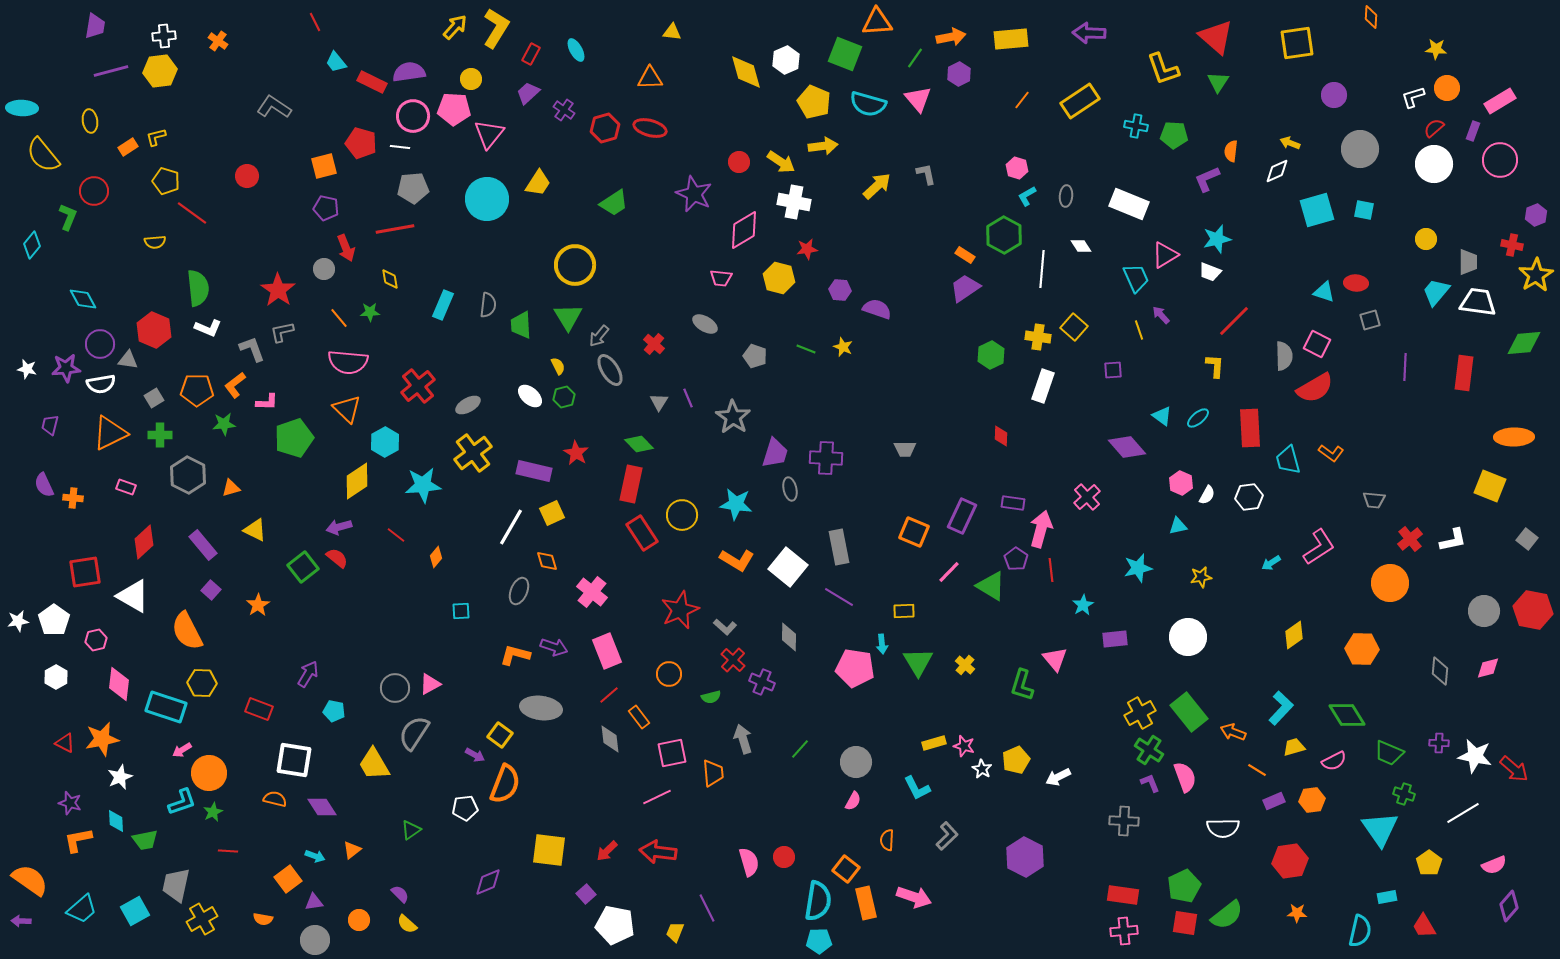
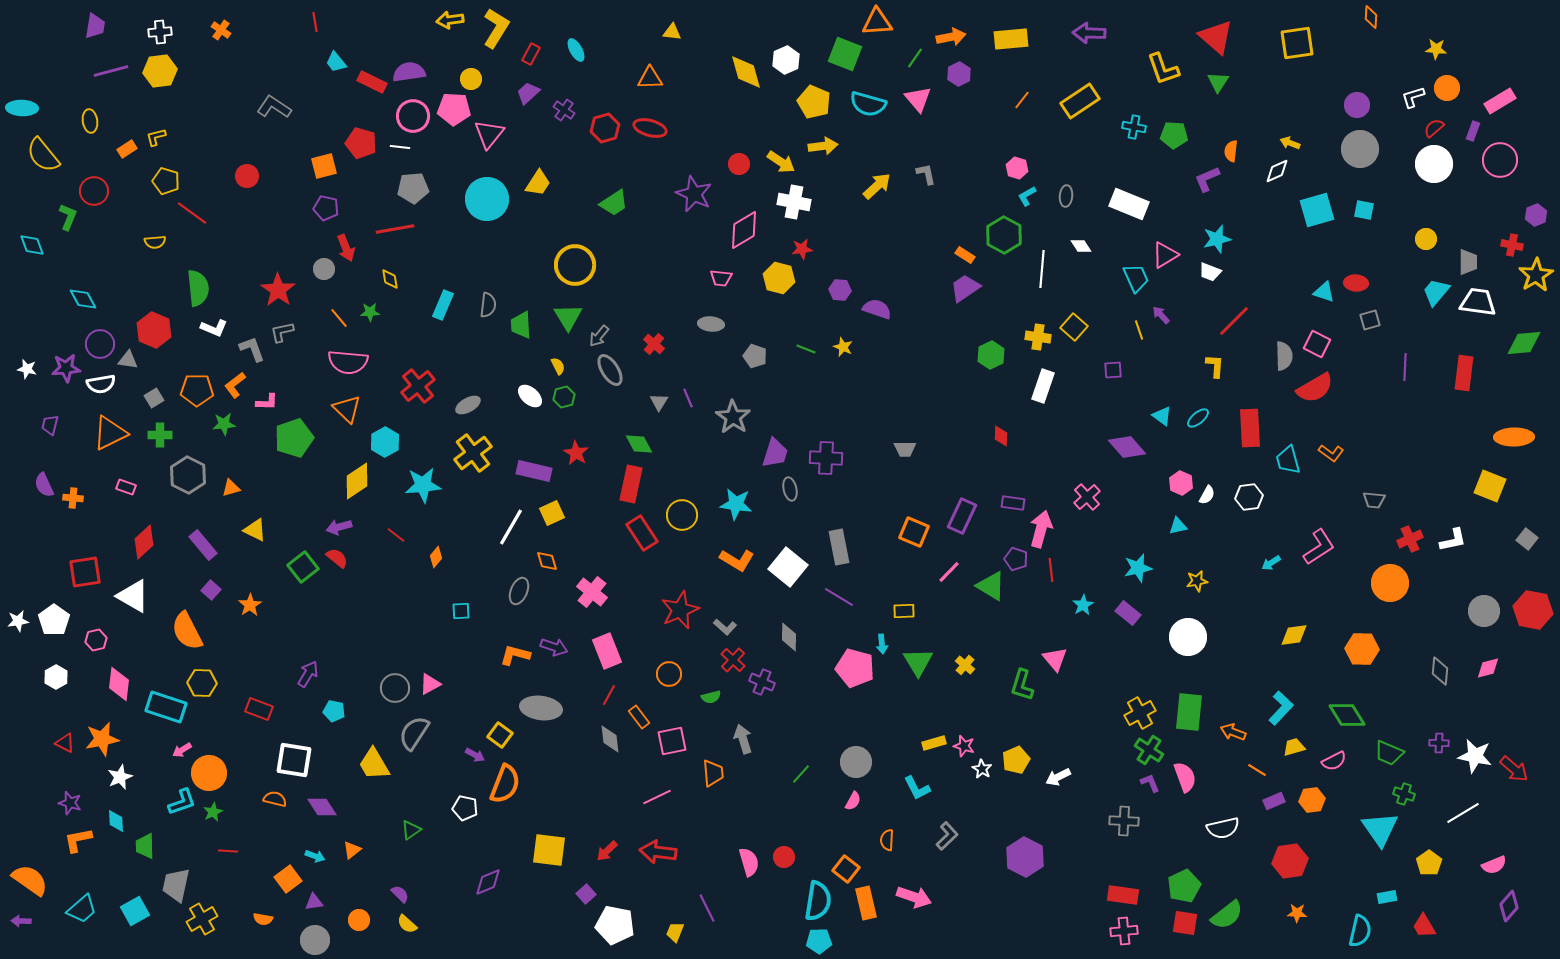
red line at (315, 22): rotated 18 degrees clockwise
yellow arrow at (455, 27): moved 5 px left, 7 px up; rotated 140 degrees counterclockwise
white cross at (164, 36): moved 4 px left, 4 px up
orange cross at (218, 41): moved 3 px right, 11 px up
purple circle at (1334, 95): moved 23 px right, 10 px down
cyan cross at (1136, 126): moved 2 px left, 1 px down
orange rectangle at (128, 147): moved 1 px left, 2 px down
red circle at (739, 162): moved 2 px down
cyan diamond at (32, 245): rotated 60 degrees counterclockwise
red star at (807, 249): moved 5 px left
gray ellipse at (705, 324): moved 6 px right; rotated 25 degrees counterclockwise
white L-shape at (208, 328): moved 6 px right
green diamond at (639, 444): rotated 16 degrees clockwise
red cross at (1410, 539): rotated 15 degrees clockwise
purple pentagon at (1016, 559): rotated 15 degrees counterclockwise
yellow star at (1201, 577): moved 4 px left, 4 px down
orange star at (258, 605): moved 8 px left
yellow diamond at (1294, 635): rotated 28 degrees clockwise
purple rectangle at (1115, 639): moved 13 px right, 26 px up; rotated 45 degrees clockwise
pink pentagon at (855, 668): rotated 6 degrees clockwise
red line at (609, 695): rotated 20 degrees counterclockwise
green rectangle at (1189, 712): rotated 45 degrees clockwise
green line at (800, 749): moved 1 px right, 25 px down
pink square at (672, 753): moved 12 px up
white pentagon at (465, 808): rotated 20 degrees clockwise
white semicircle at (1223, 828): rotated 12 degrees counterclockwise
green trapezoid at (145, 840): moved 6 px down; rotated 100 degrees clockwise
